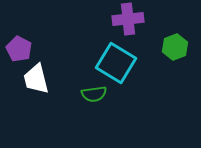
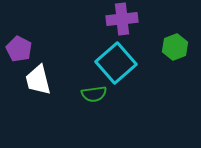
purple cross: moved 6 px left
cyan square: rotated 18 degrees clockwise
white trapezoid: moved 2 px right, 1 px down
